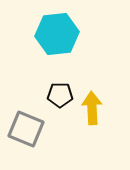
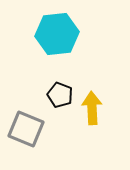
black pentagon: rotated 20 degrees clockwise
